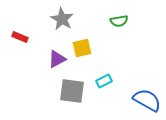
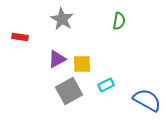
green semicircle: rotated 72 degrees counterclockwise
red rectangle: rotated 14 degrees counterclockwise
yellow square: moved 16 px down; rotated 12 degrees clockwise
cyan rectangle: moved 2 px right, 4 px down
gray square: moved 3 px left; rotated 36 degrees counterclockwise
